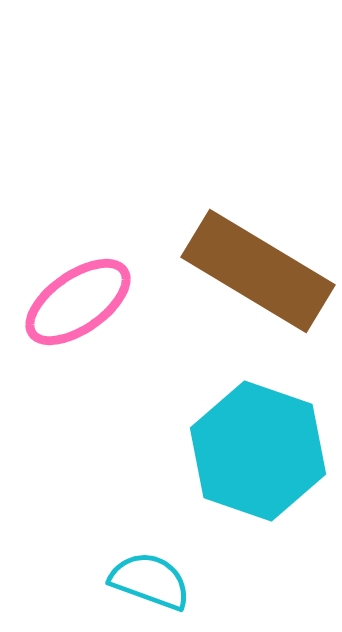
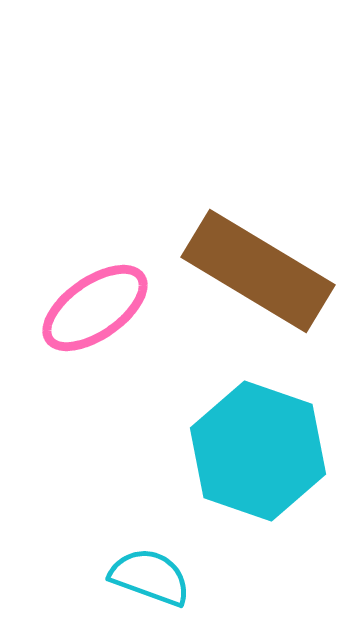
pink ellipse: moved 17 px right, 6 px down
cyan semicircle: moved 4 px up
